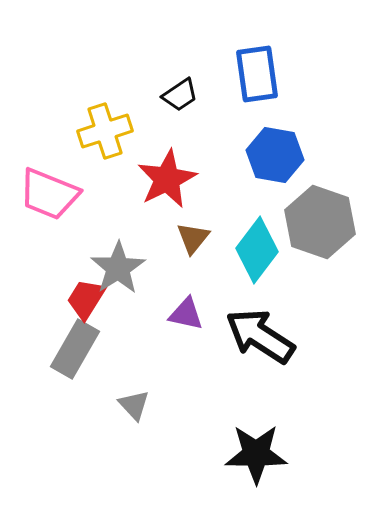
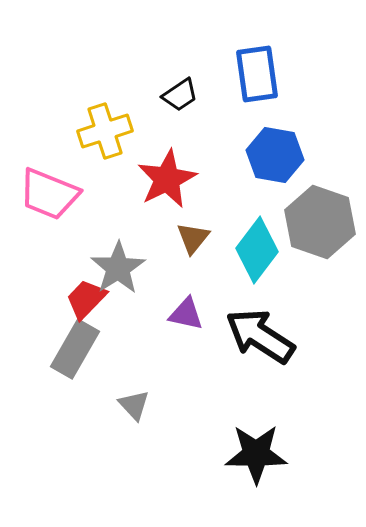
red trapezoid: rotated 12 degrees clockwise
